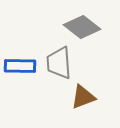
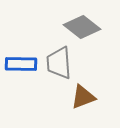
blue rectangle: moved 1 px right, 2 px up
